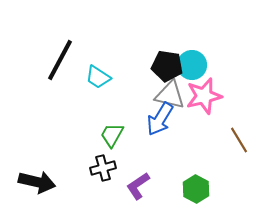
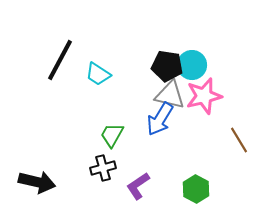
cyan trapezoid: moved 3 px up
